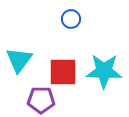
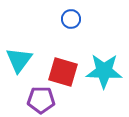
red square: rotated 16 degrees clockwise
